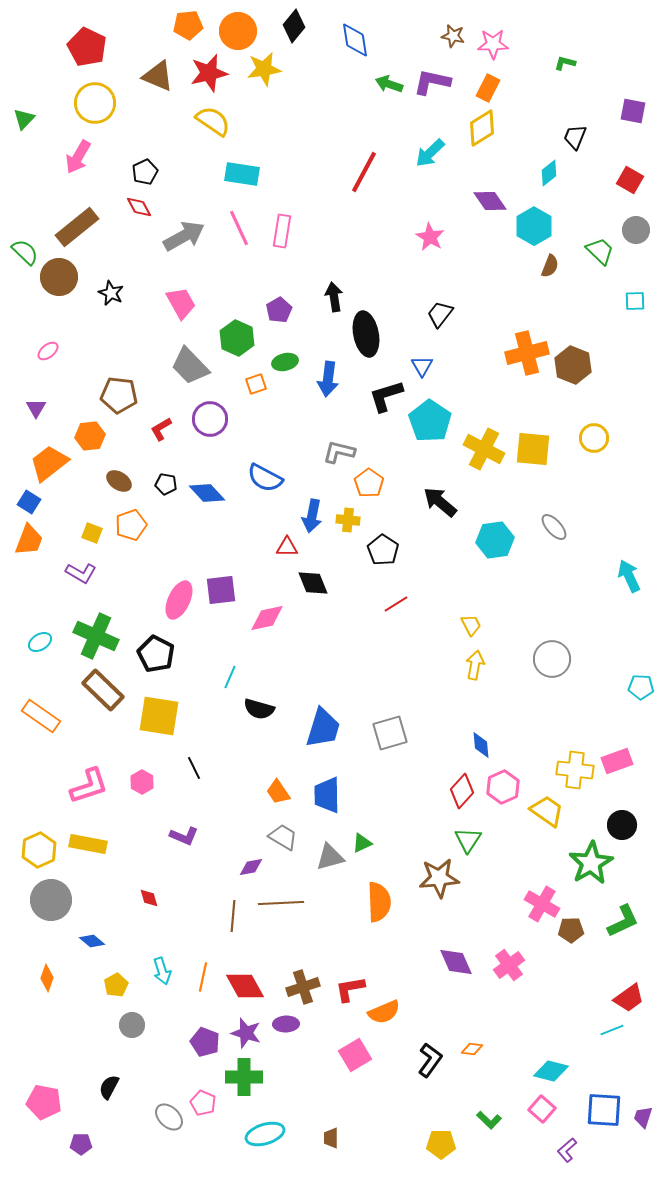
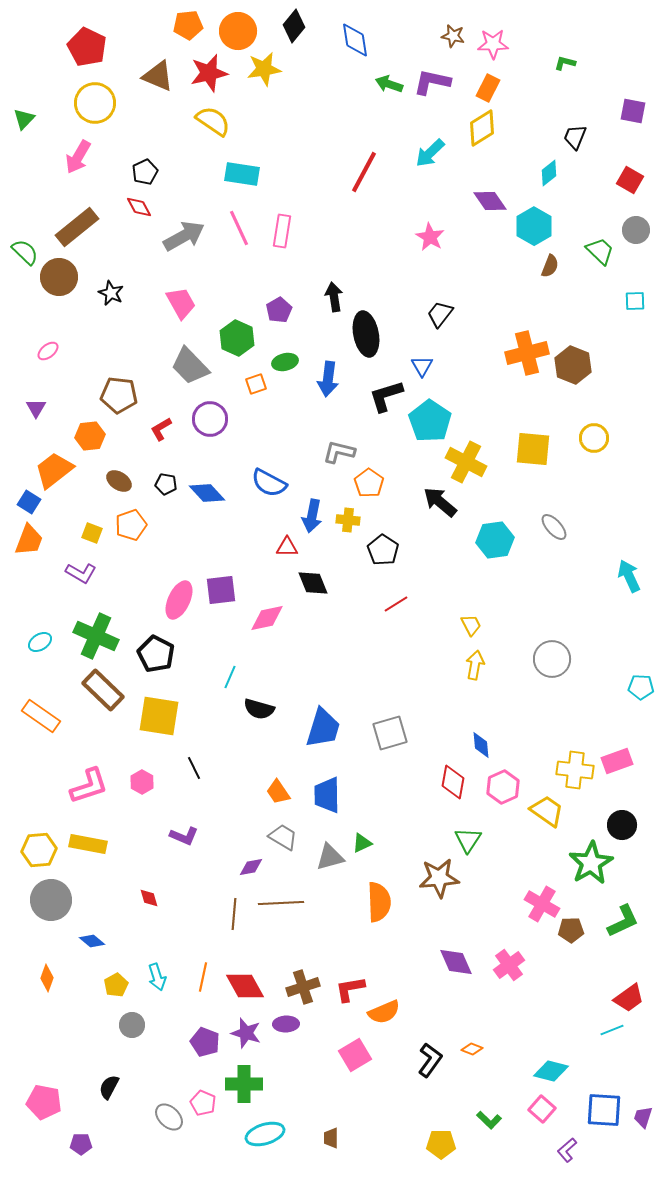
yellow cross at (484, 449): moved 18 px left, 13 px down
orange trapezoid at (49, 463): moved 5 px right, 7 px down
blue semicircle at (265, 478): moved 4 px right, 5 px down
red diamond at (462, 791): moved 9 px left, 9 px up; rotated 32 degrees counterclockwise
yellow hexagon at (39, 850): rotated 20 degrees clockwise
brown line at (233, 916): moved 1 px right, 2 px up
cyan arrow at (162, 971): moved 5 px left, 6 px down
orange diamond at (472, 1049): rotated 15 degrees clockwise
green cross at (244, 1077): moved 7 px down
